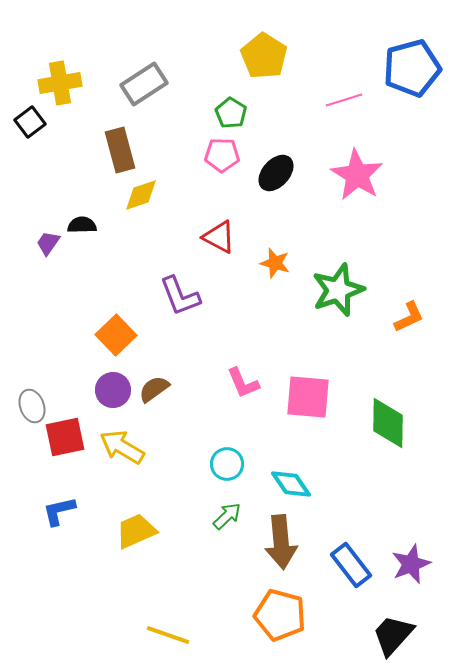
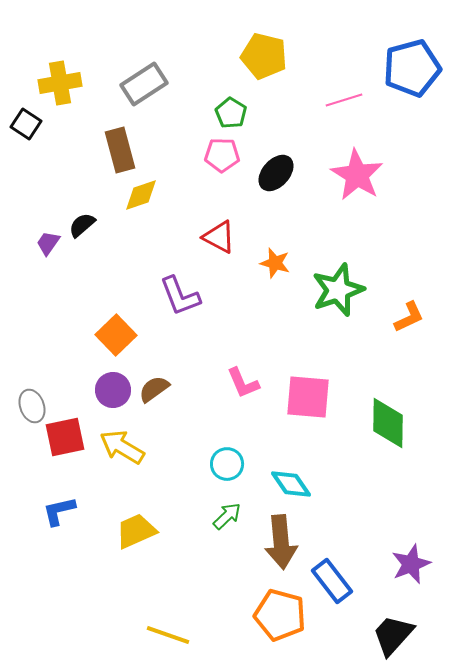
yellow pentagon: rotated 18 degrees counterclockwise
black square: moved 4 px left, 2 px down; rotated 20 degrees counterclockwise
black semicircle: rotated 40 degrees counterclockwise
blue rectangle: moved 19 px left, 16 px down
